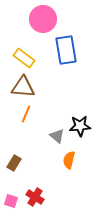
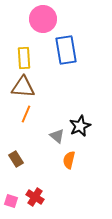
yellow rectangle: rotated 50 degrees clockwise
black star: rotated 20 degrees counterclockwise
brown rectangle: moved 2 px right, 4 px up; rotated 63 degrees counterclockwise
